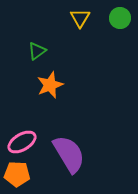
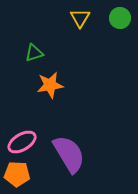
green triangle: moved 3 px left, 2 px down; rotated 18 degrees clockwise
orange star: rotated 12 degrees clockwise
